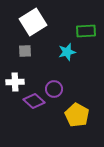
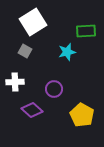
gray square: rotated 32 degrees clockwise
purple diamond: moved 2 px left, 9 px down
yellow pentagon: moved 5 px right
